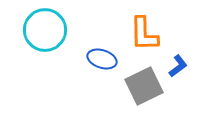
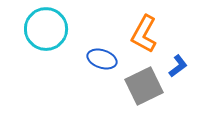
cyan circle: moved 1 px right, 1 px up
orange L-shape: rotated 30 degrees clockwise
